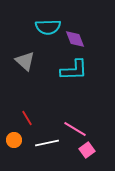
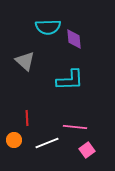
purple diamond: moved 1 px left; rotated 15 degrees clockwise
cyan L-shape: moved 4 px left, 10 px down
red line: rotated 28 degrees clockwise
pink line: moved 2 px up; rotated 25 degrees counterclockwise
white line: rotated 10 degrees counterclockwise
